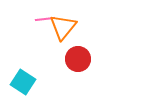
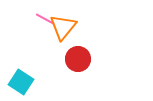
pink line: rotated 36 degrees clockwise
cyan square: moved 2 px left
